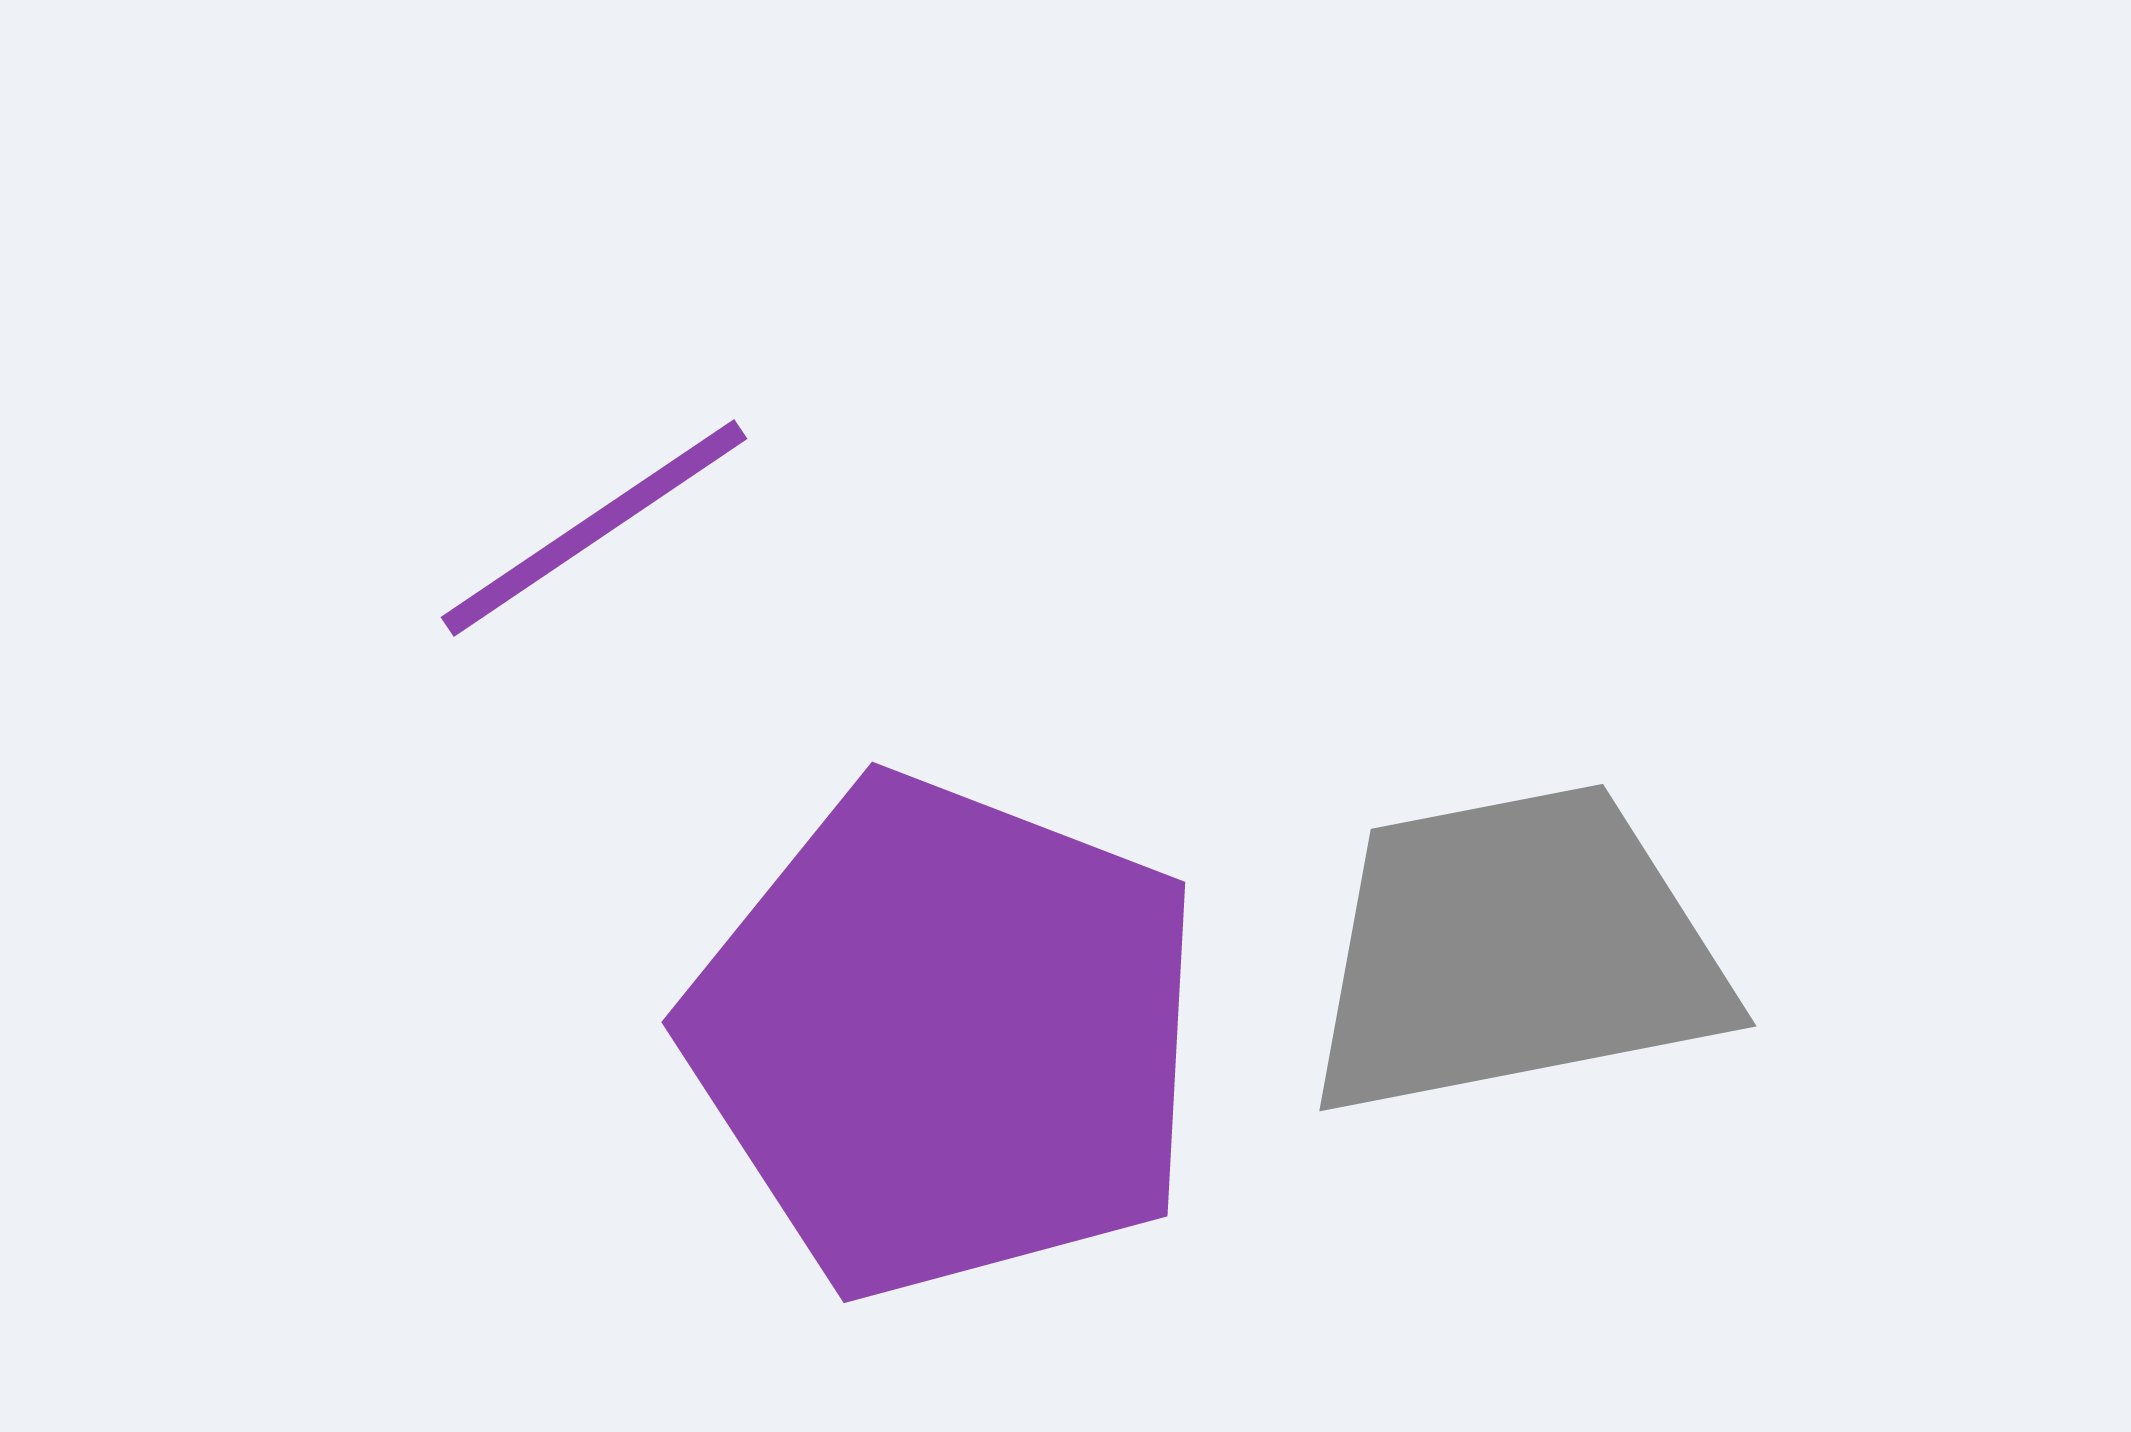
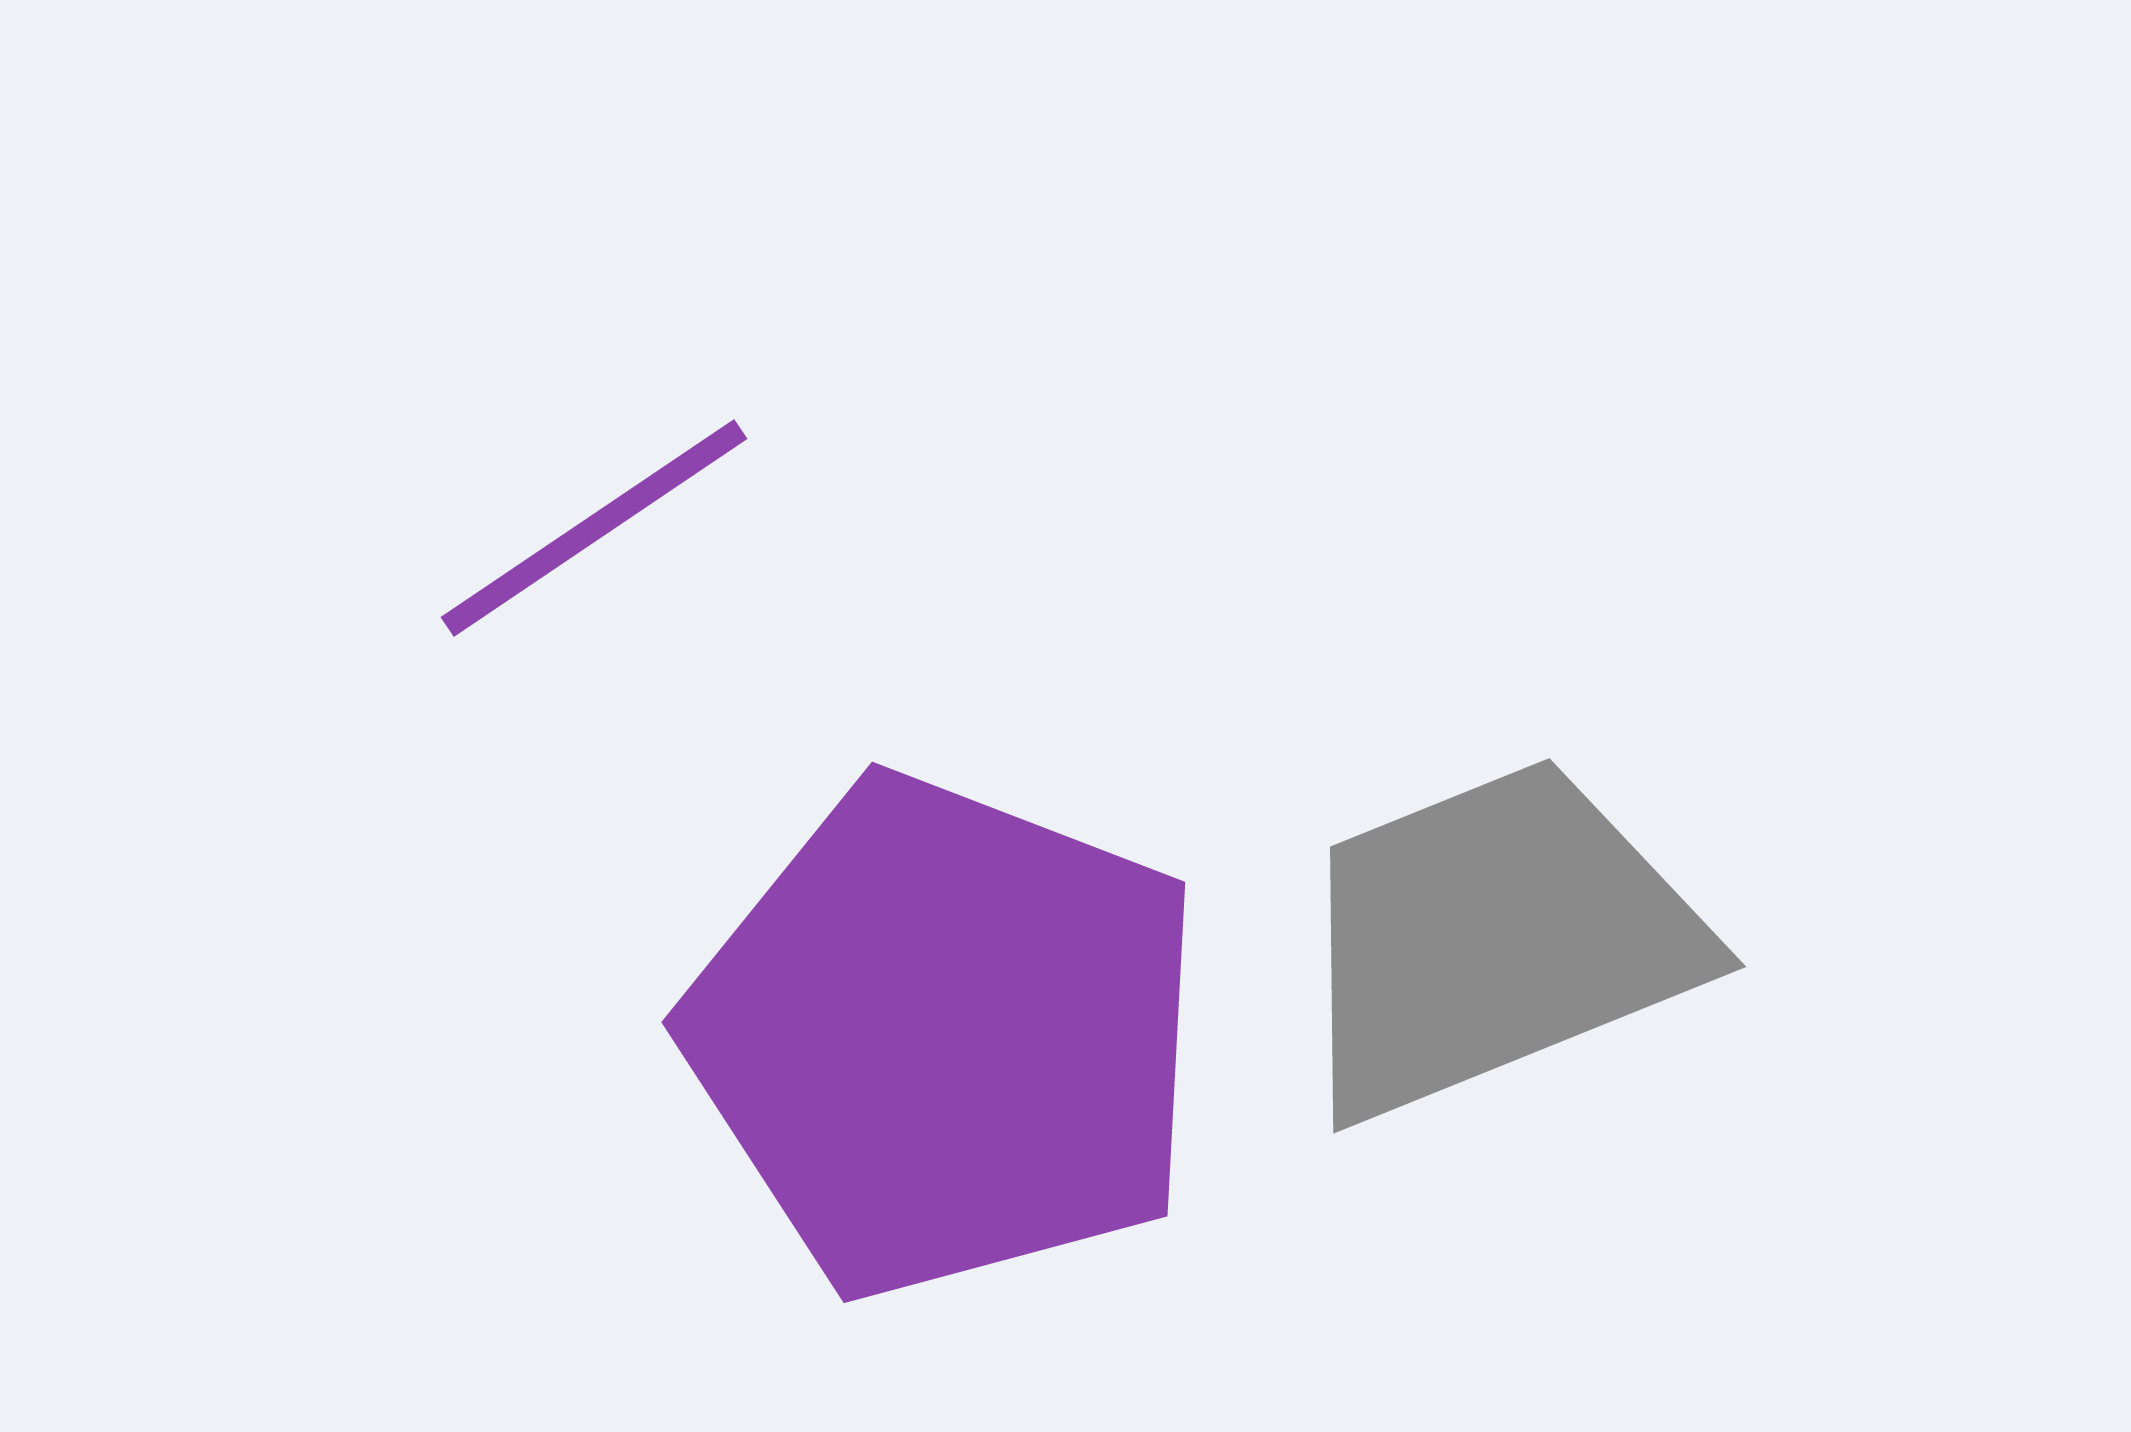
gray trapezoid: moved 20 px left, 12 px up; rotated 11 degrees counterclockwise
